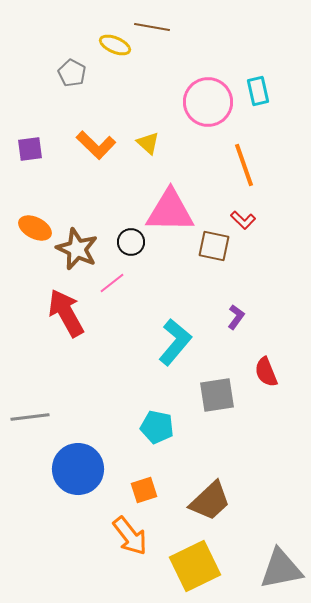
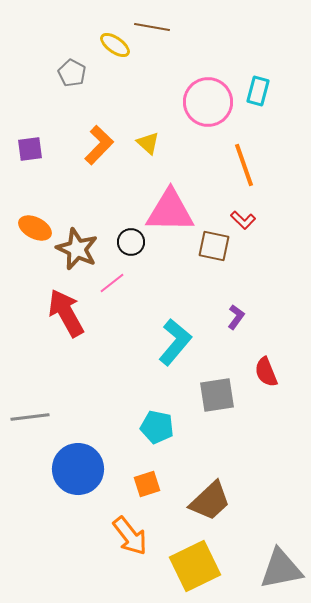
yellow ellipse: rotated 12 degrees clockwise
cyan rectangle: rotated 28 degrees clockwise
orange L-shape: moved 3 px right; rotated 90 degrees counterclockwise
orange square: moved 3 px right, 6 px up
